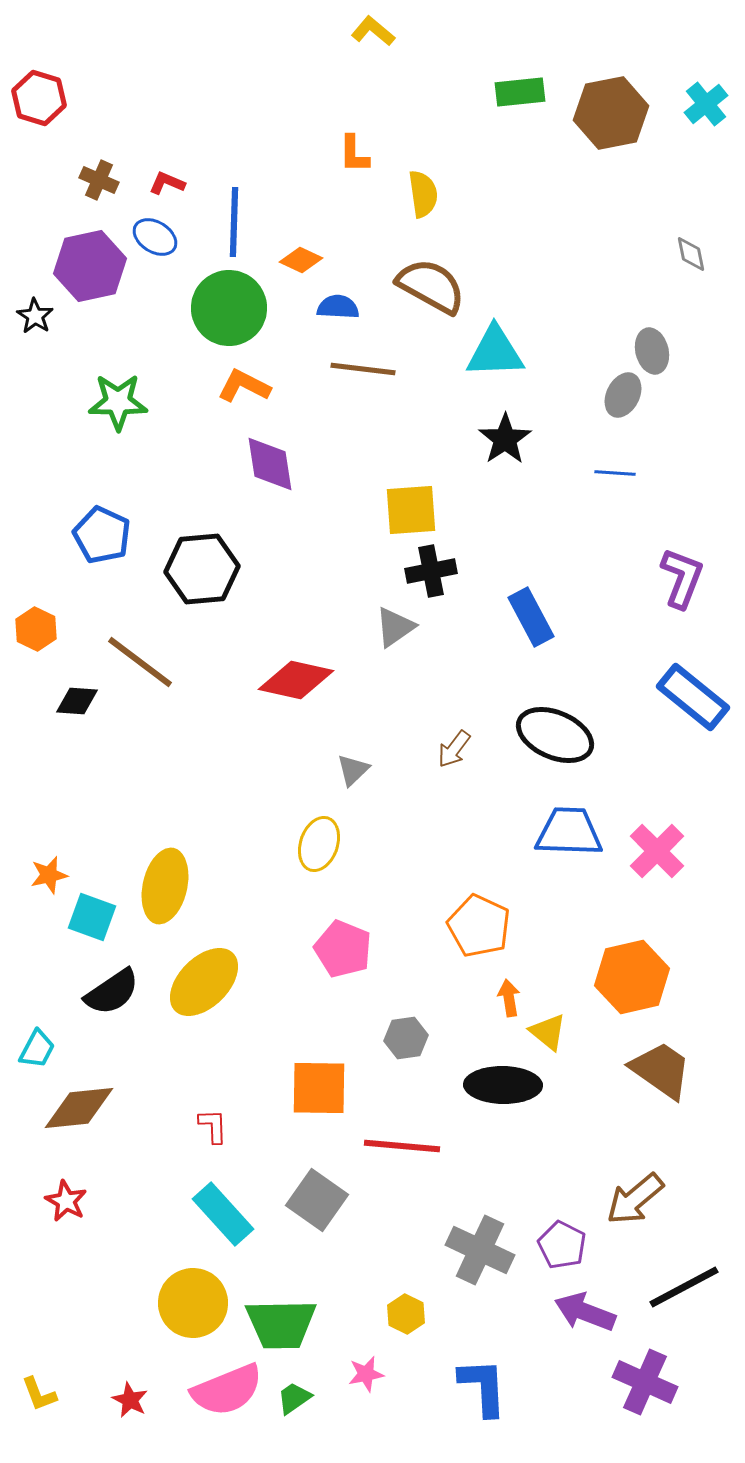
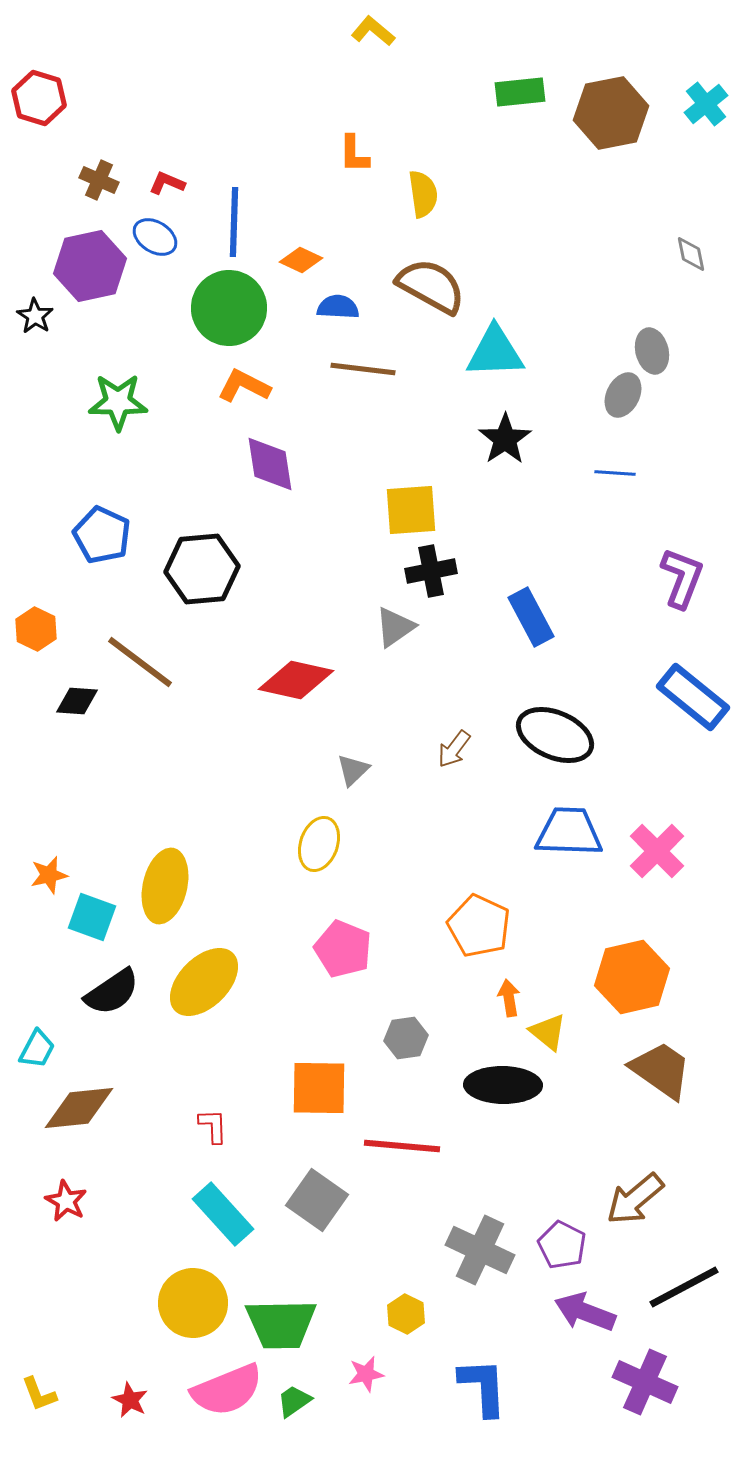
green trapezoid at (294, 1398): moved 3 px down
